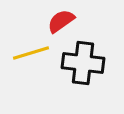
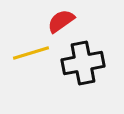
black cross: rotated 18 degrees counterclockwise
